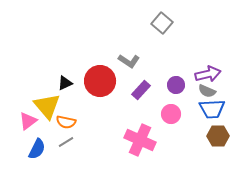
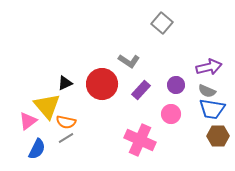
purple arrow: moved 1 px right, 7 px up
red circle: moved 2 px right, 3 px down
blue trapezoid: rotated 12 degrees clockwise
gray line: moved 4 px up
